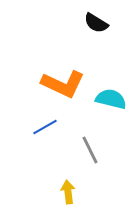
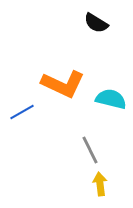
blue line: moved 23 px left, 15 px up
yellow arrow: moved 32 px right, 8 px up
